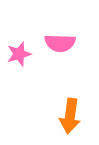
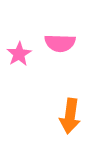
pink star: rotated 15 degrees counterclockwise
